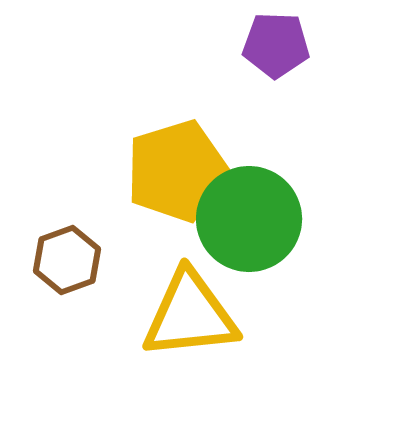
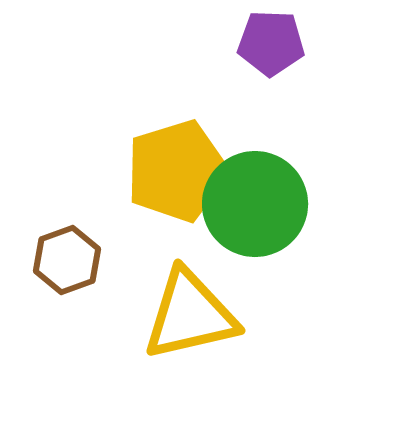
purple pentagon: moved 5 px left, 2 px up
green circle: moved 6 px right, 15 px up
yellow triangle: rotated 7 degrees counterclockwise
